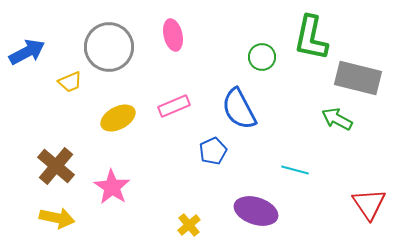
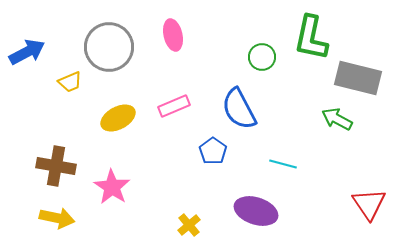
blue pentagon: rotated 12 degrees counterclockwise
brown cross: rotated 30 degrees counterclockwise
cyan line: moved 12 px left, 6 px up
